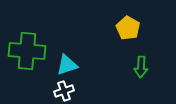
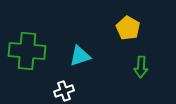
cyan triangle: moved 13 px right, 9 px up
